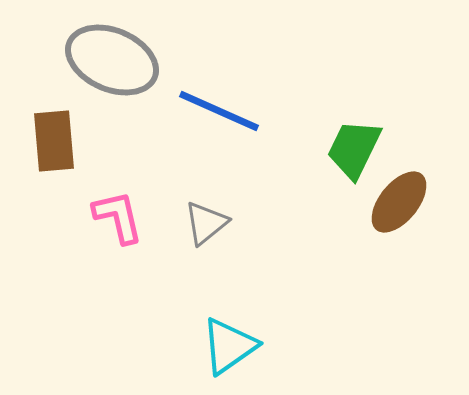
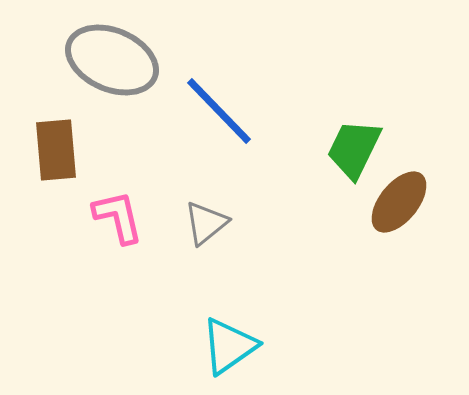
blue line: rotated 22 degrees clockwise
brown rectangle: moved 2 px right, 9 px down
